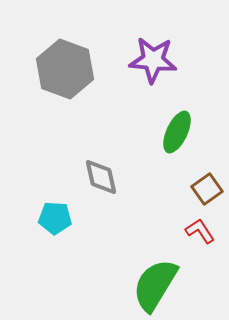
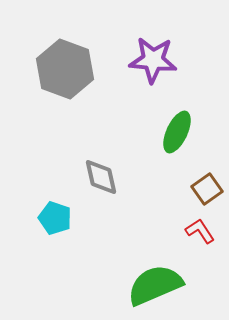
cyan pentagon: rotated 16 degrees clockwise
green semicircle: rotated 36 degrees clockwise
